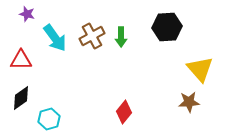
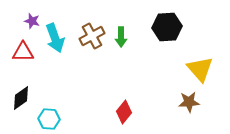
purple star: moved 5 px right, 7 px down
cyan arrow: rotated 16 degrees clockwise
red triangle: moved 2 px right, 8 px up
cyan hexagon: rotated 20 degrees clockwise
